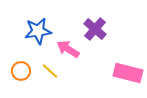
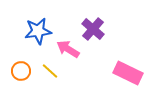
purple cross: moved 2 px left
pink rectangle: rotated 12 degrees clockwise
